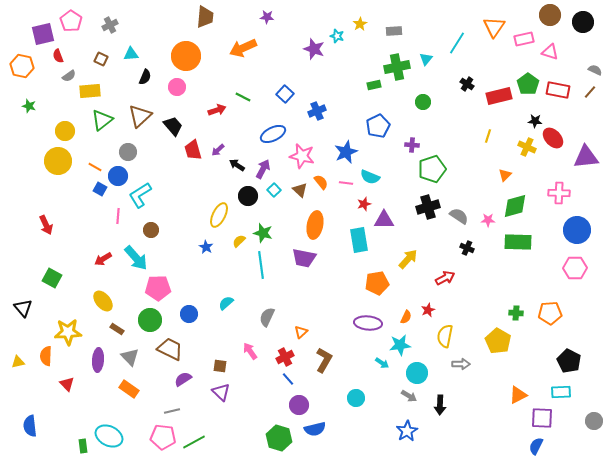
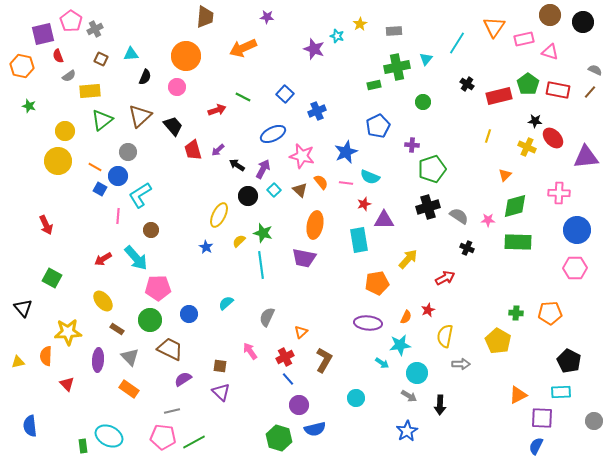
gray cross at (110, 25): moved 15 px left, 4 px down
